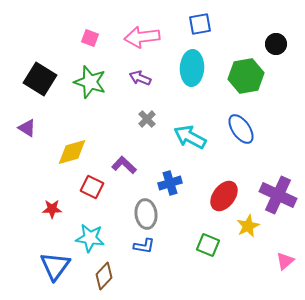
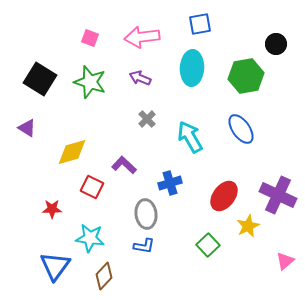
cyan arrow: rotated 32 degrees clockwise
green square: rotated 25 degrees clockwise
